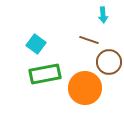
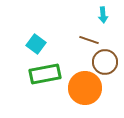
brown circle: moved 4 px left
